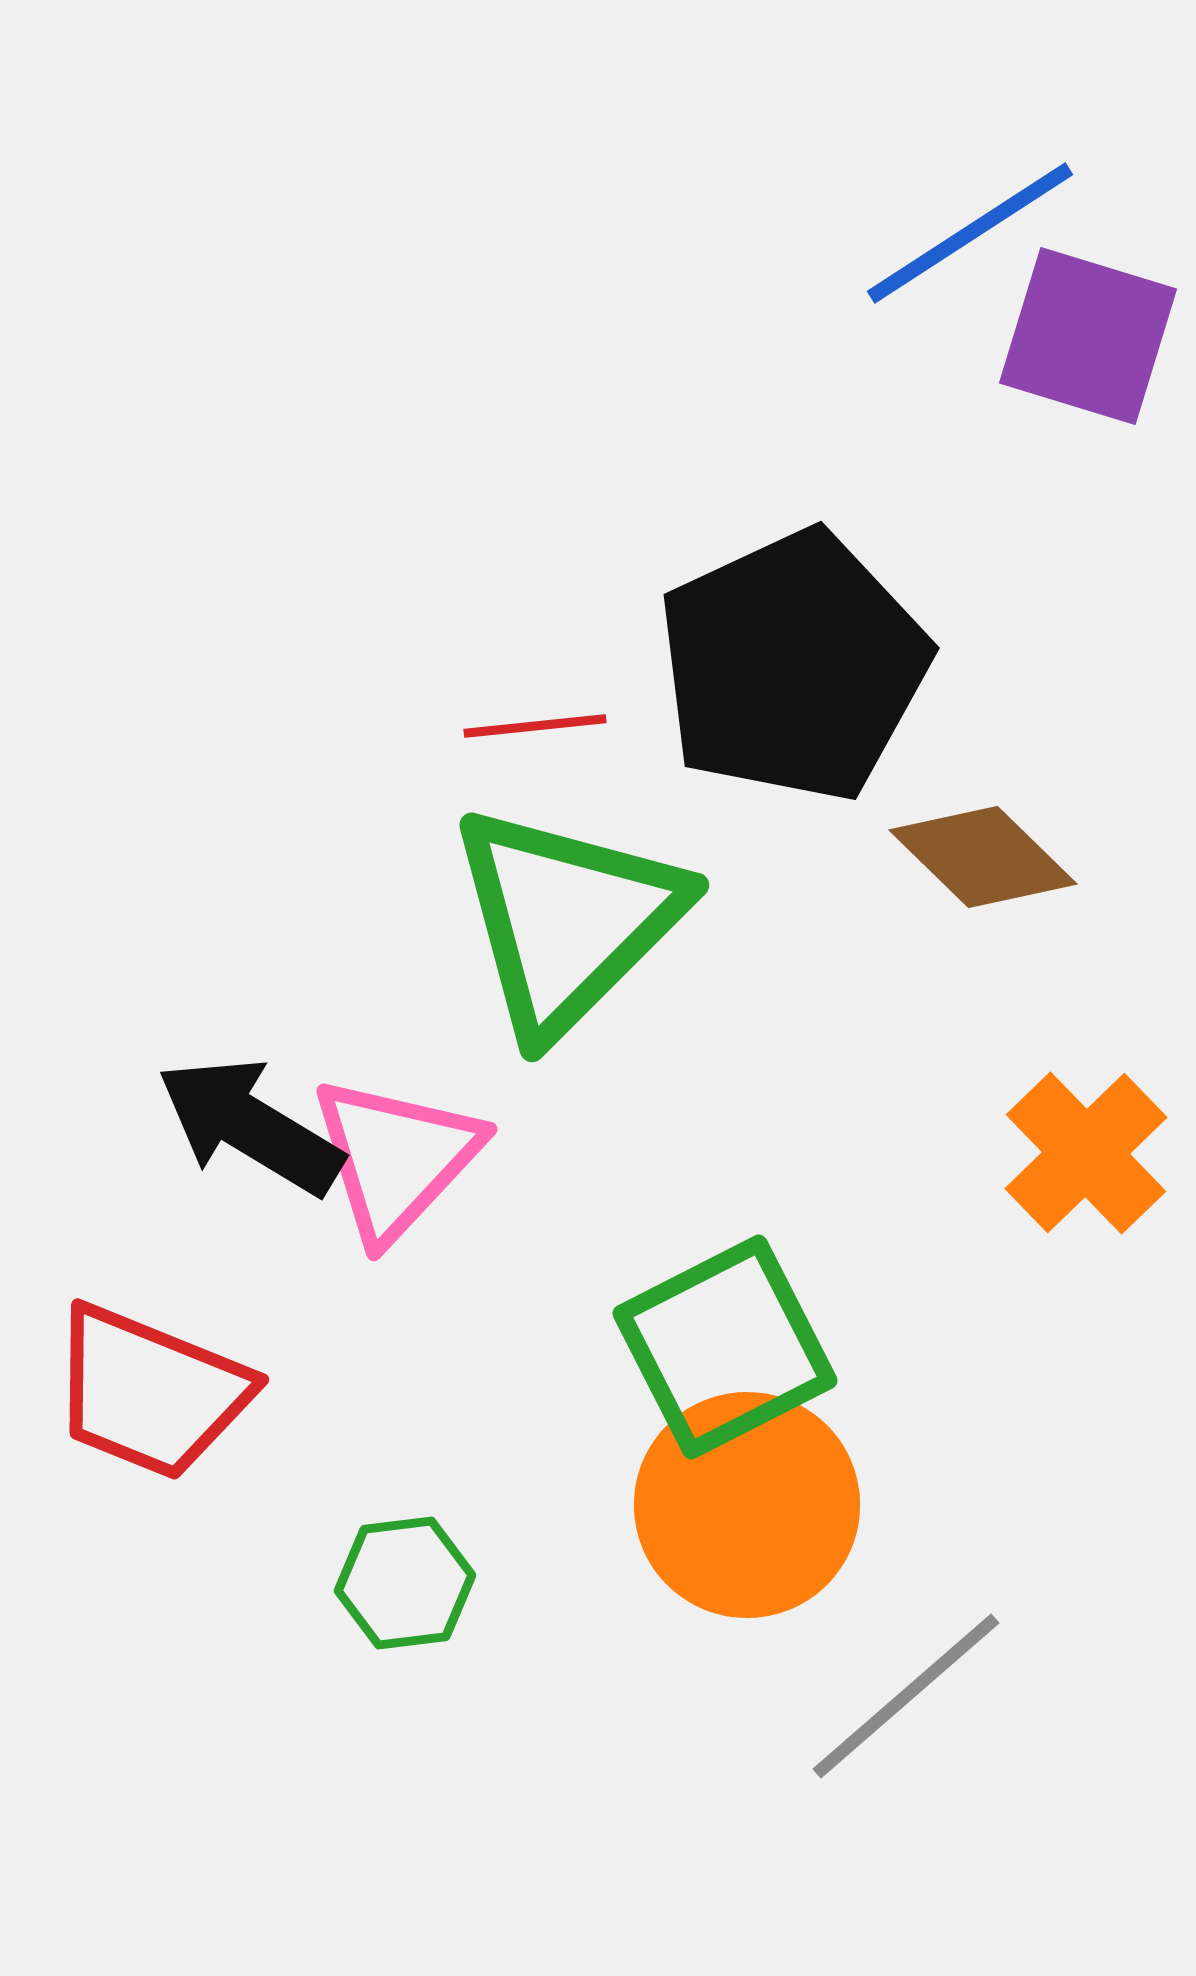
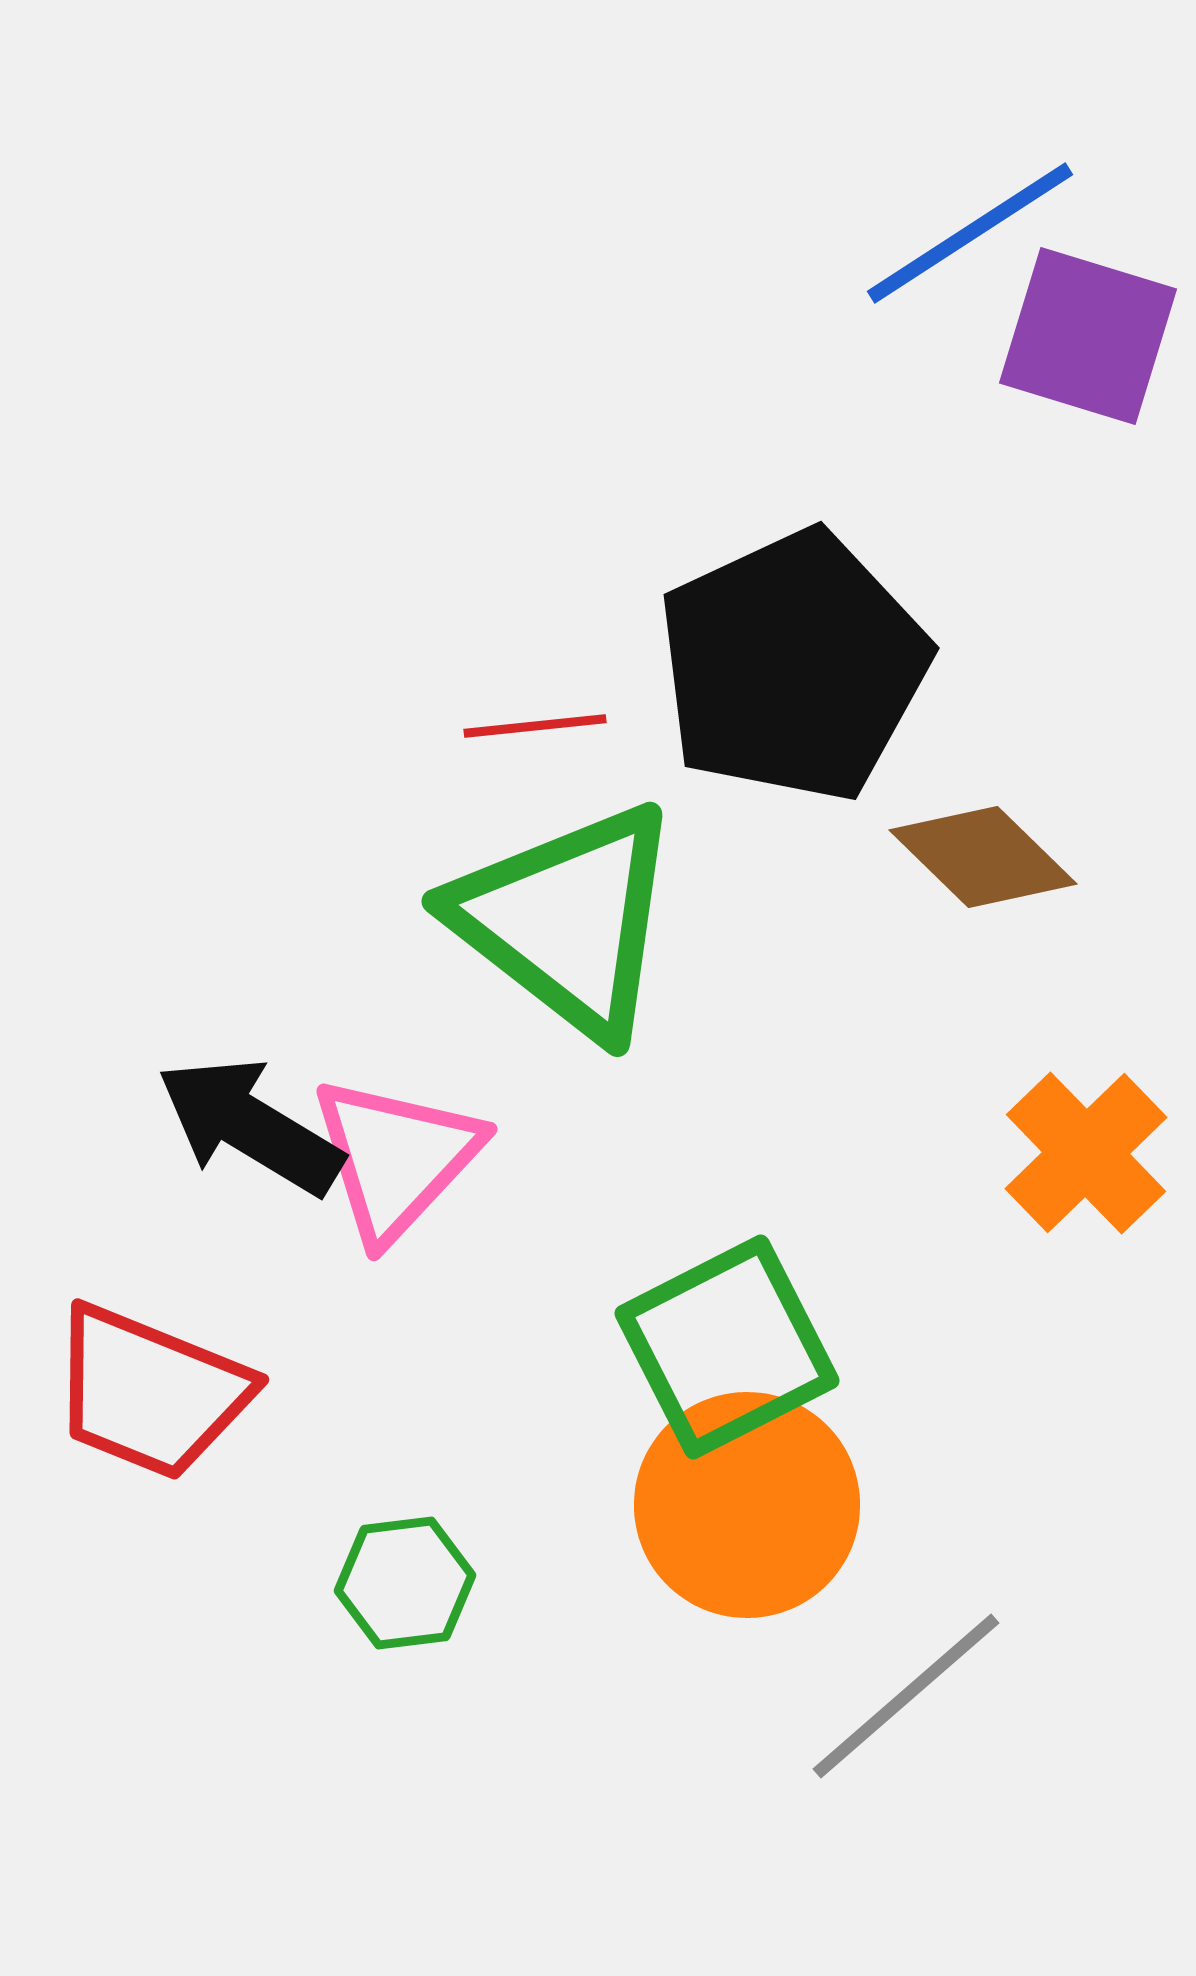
green triangle: rotated 37 degrees counterclockwise
green square: moved 2 px right
